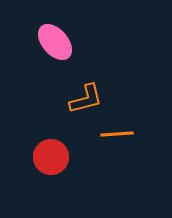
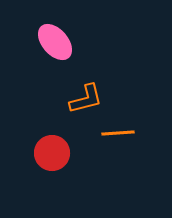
orange line: moved 1 px right, 1 px up
red circle: moved 1 px right, 4 px up
